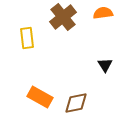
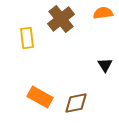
brown cross: moved 2 px left, 2 px down
